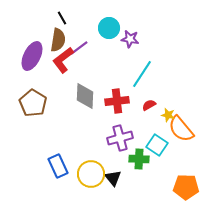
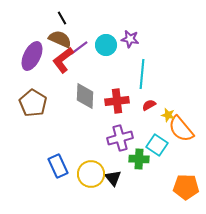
cyan circle: moved 3 px left, 17 px down
brown semicircle: moved 2 px right, 1 px up; rotated 75 degrees counterclockwise
cyan line: rotated 28 degrees counterclockwise
